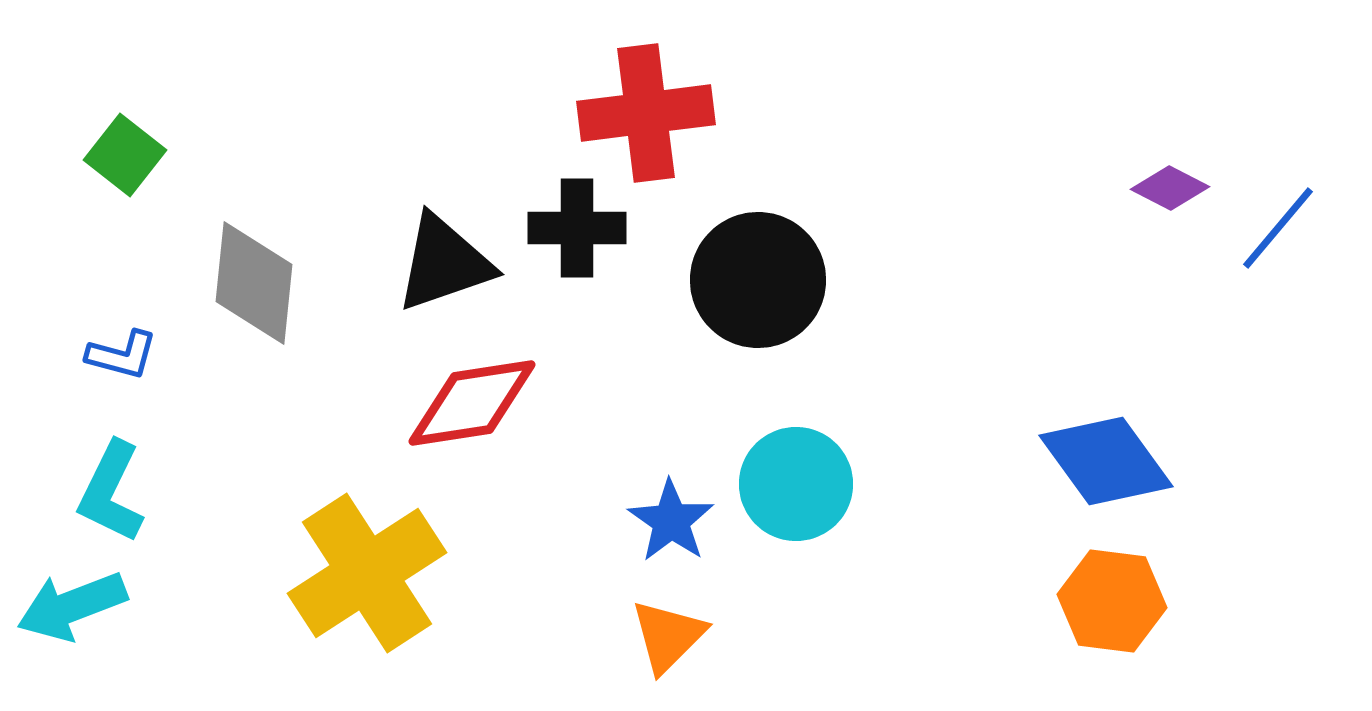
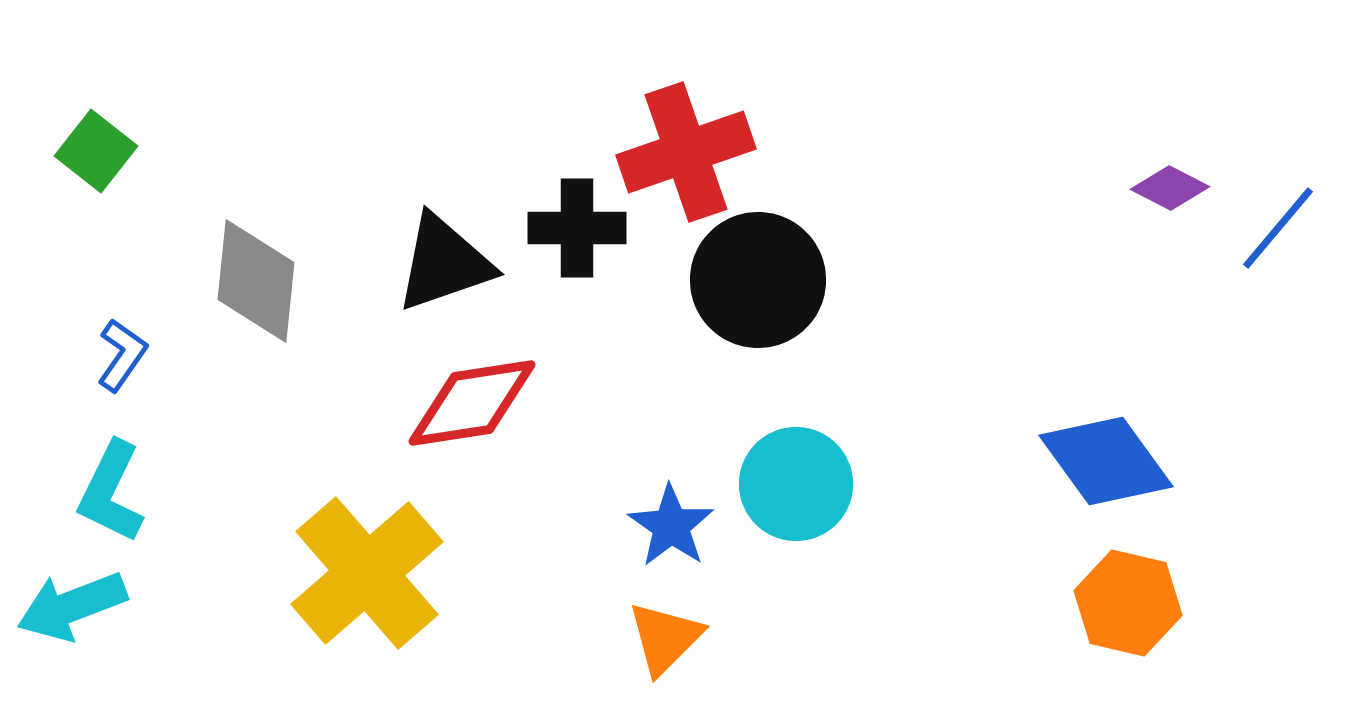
red cross: moved 40 px right, 39 px down; rotated 12 degrees counterclockwise
green square: moved 29 px left, 4 px up
gray diamond: moved 2 px right, 2 px up
blue L-shape: rotated 70 degrees counterclockwise
blue star: moved 5 px down
yellow cross: rotated 8 degrees counterclockwise
orange hexagon: moved 16 px right, 2 px down; rotated 6 degrees clockwise
orange triangle: moved 3 px left, 2 px down
